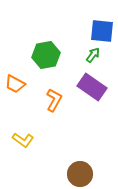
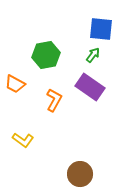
blue square: moved 1 px left, 2 px up
purple rectangle: moved 2 px left
